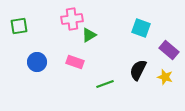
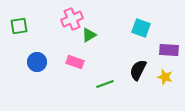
pink cross: rotated 15 degrees counterclockwise
purple rectangle: rotated 36 degrees counterclockwise
